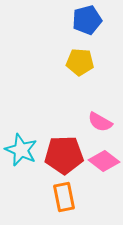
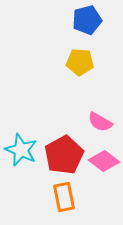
red pentagon: rotated 27 degrees counterclockwise
